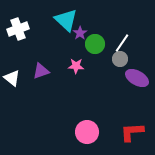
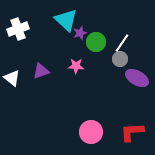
purple star: rotated 16 degrees clockwise
green circle: moved 1 px right, 2 px up
pink circle: moved 4 px right
